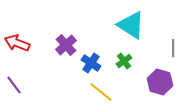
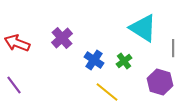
cyan triangle: moved 12 px right, 3 px down
purple cross: moved 4 px left, 7 px up
blue cross: moved 3 px right, 3 px up
yellow line: moved 6 px right
